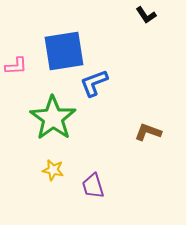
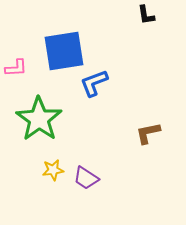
black L-shape: rotated 25 degrees clockwise
pink L-shape: moved 2 px down
green star: moved 14 px left, 1 px down
brown L-shape: moved 1 px down; rotated 32 degrees counterclockwise
yellow star: rotated 20 degrees counterclockwise
purple trapezoid: moved 7 px left, 8 px up; rotated 40 degrees counterclockwise
